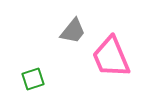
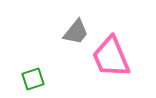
gray trapezoid: moved 3 px right, 1 px down
